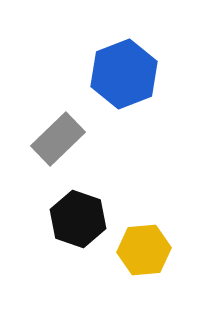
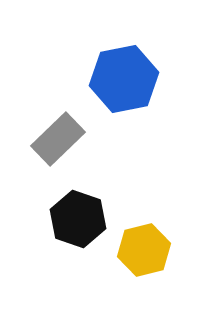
blue hexagon: moved 5 px down; rotated 10 degrees clockwise
yellow hexagon: rotated 9 degrees counterclockwise
